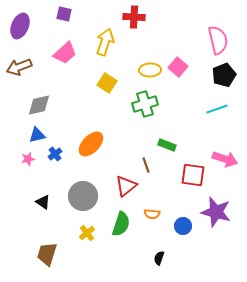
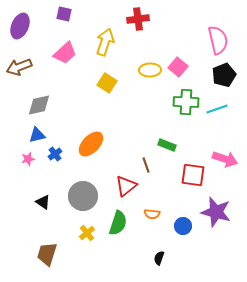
red cross: moved 4 px right, 2 px down; rotated 10 degrees counterclockwise
green cross: moved 41 px right, 2 px up; rotated 20 degrees clockwise
green semicircle: moved 3 px left, 1 px up
